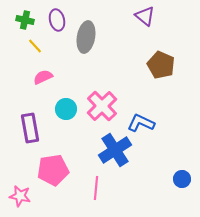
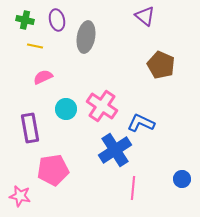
yellow line: rotated 35 degrees counterclockwise
pink cross: rotated 12 degrees counterclockwise
pink line: moved 37 px right
